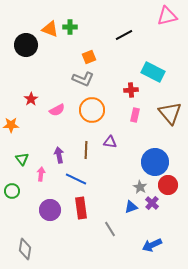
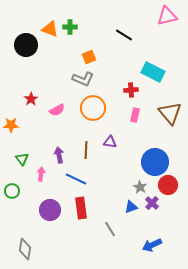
black line: rotated 60 degrees clockwise
orange circle: moved 1 px right, 2 px up
